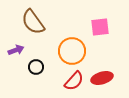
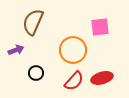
brown semicircle: rotated 60 degrees clockwise
orange circle: moved 1 px right, 1 px up
black circle: moved 6 px down
